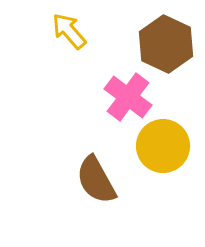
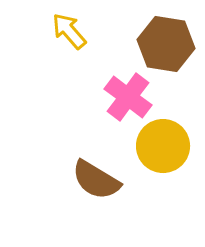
brown hexagon: rotated 16 degrees counterclockwise
brown semicircle: rotated 30 degrees counterclockwise
